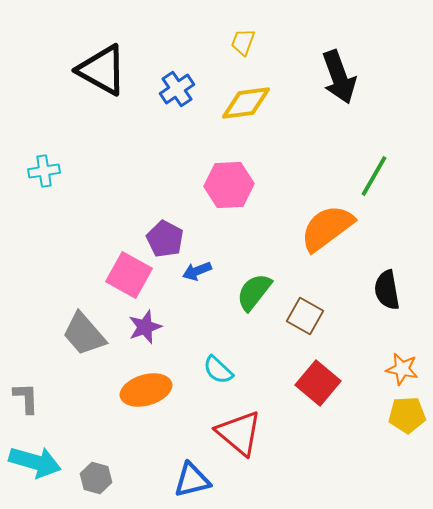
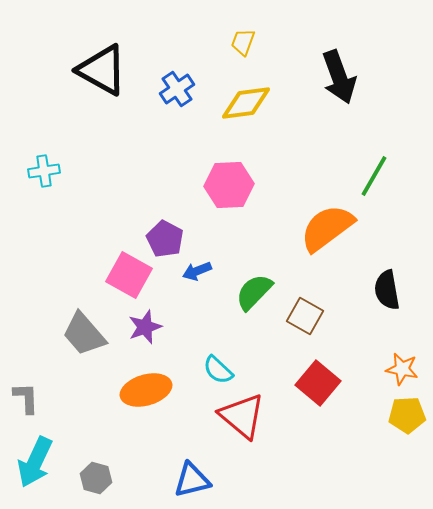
green semicircle: rotated 6 degrees clockwise
red triangle: moved 3 px right, 17 px up
cyan arrow: rotated 99 degrees clockwise
